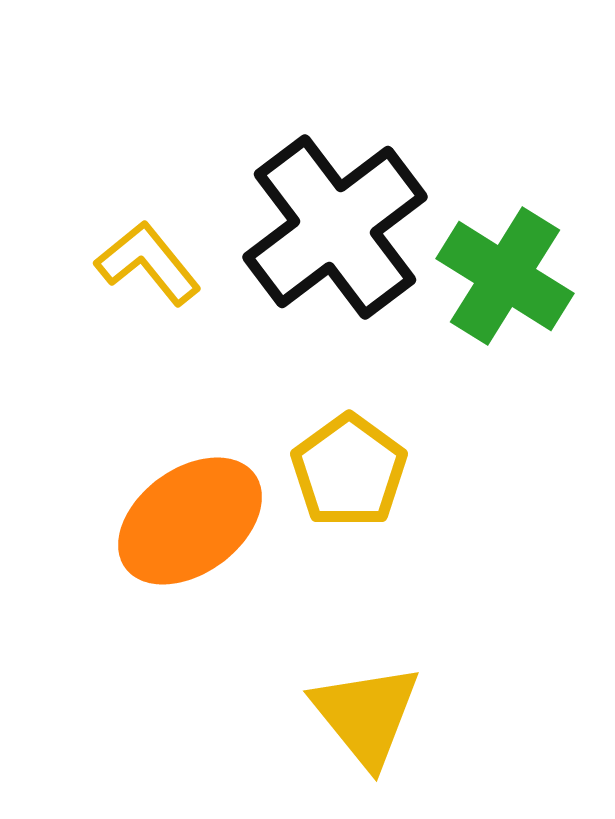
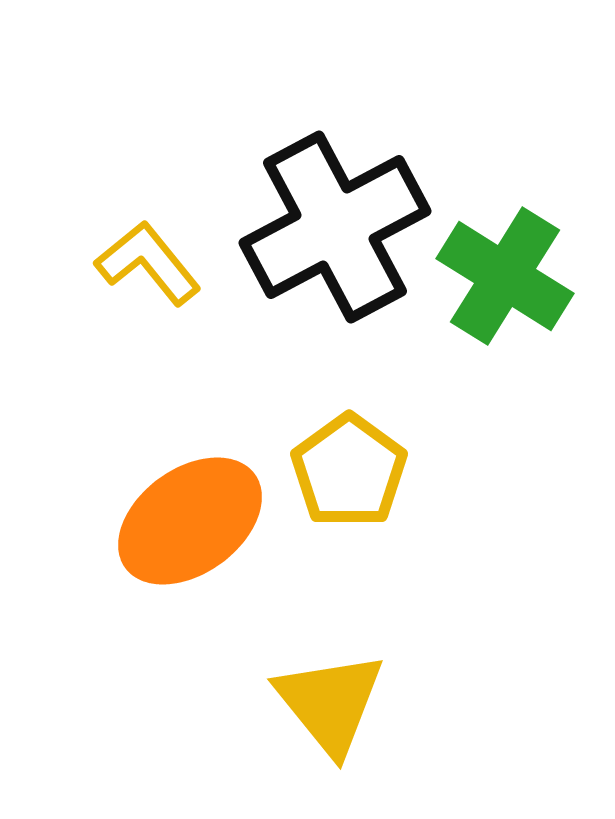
black cross: rotated 9 degrees clockwise
yellow triangle: moved 36 px left, 12 px up
